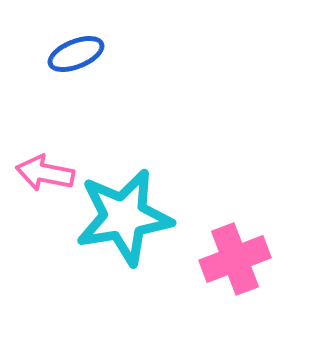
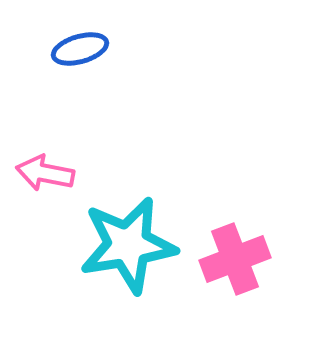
blue ellipse: moved 4 px right, 5 px up; rotated 6 degrees clockwise
cyan star: moved 4 px right, 28 px down
